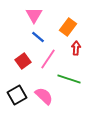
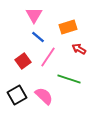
orange rectangle: rotated 36 degrees clockwise
red arrow: moved 3 px right, 1 px down; rotated 64 degrees counterclockwise
pink line: moved 2 px up
